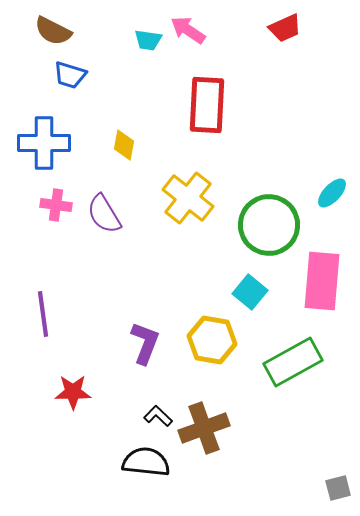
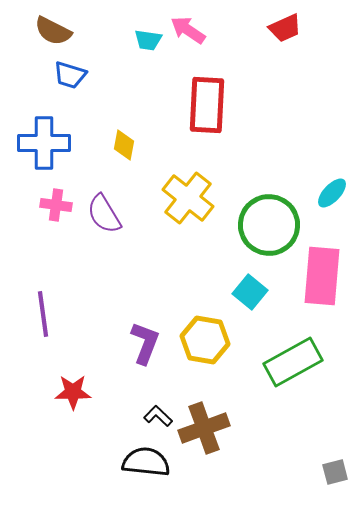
pink rectangle: moved 5 px up
yellow hexagon: moved 7 px left
gray square: moved 3 px left, 16 px up
